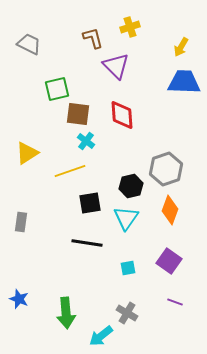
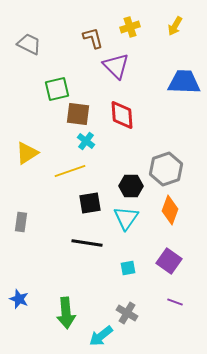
yellow arrow: moved 6 px left, 21 px up
black hexagon: rotated 15 degrees clockwise
